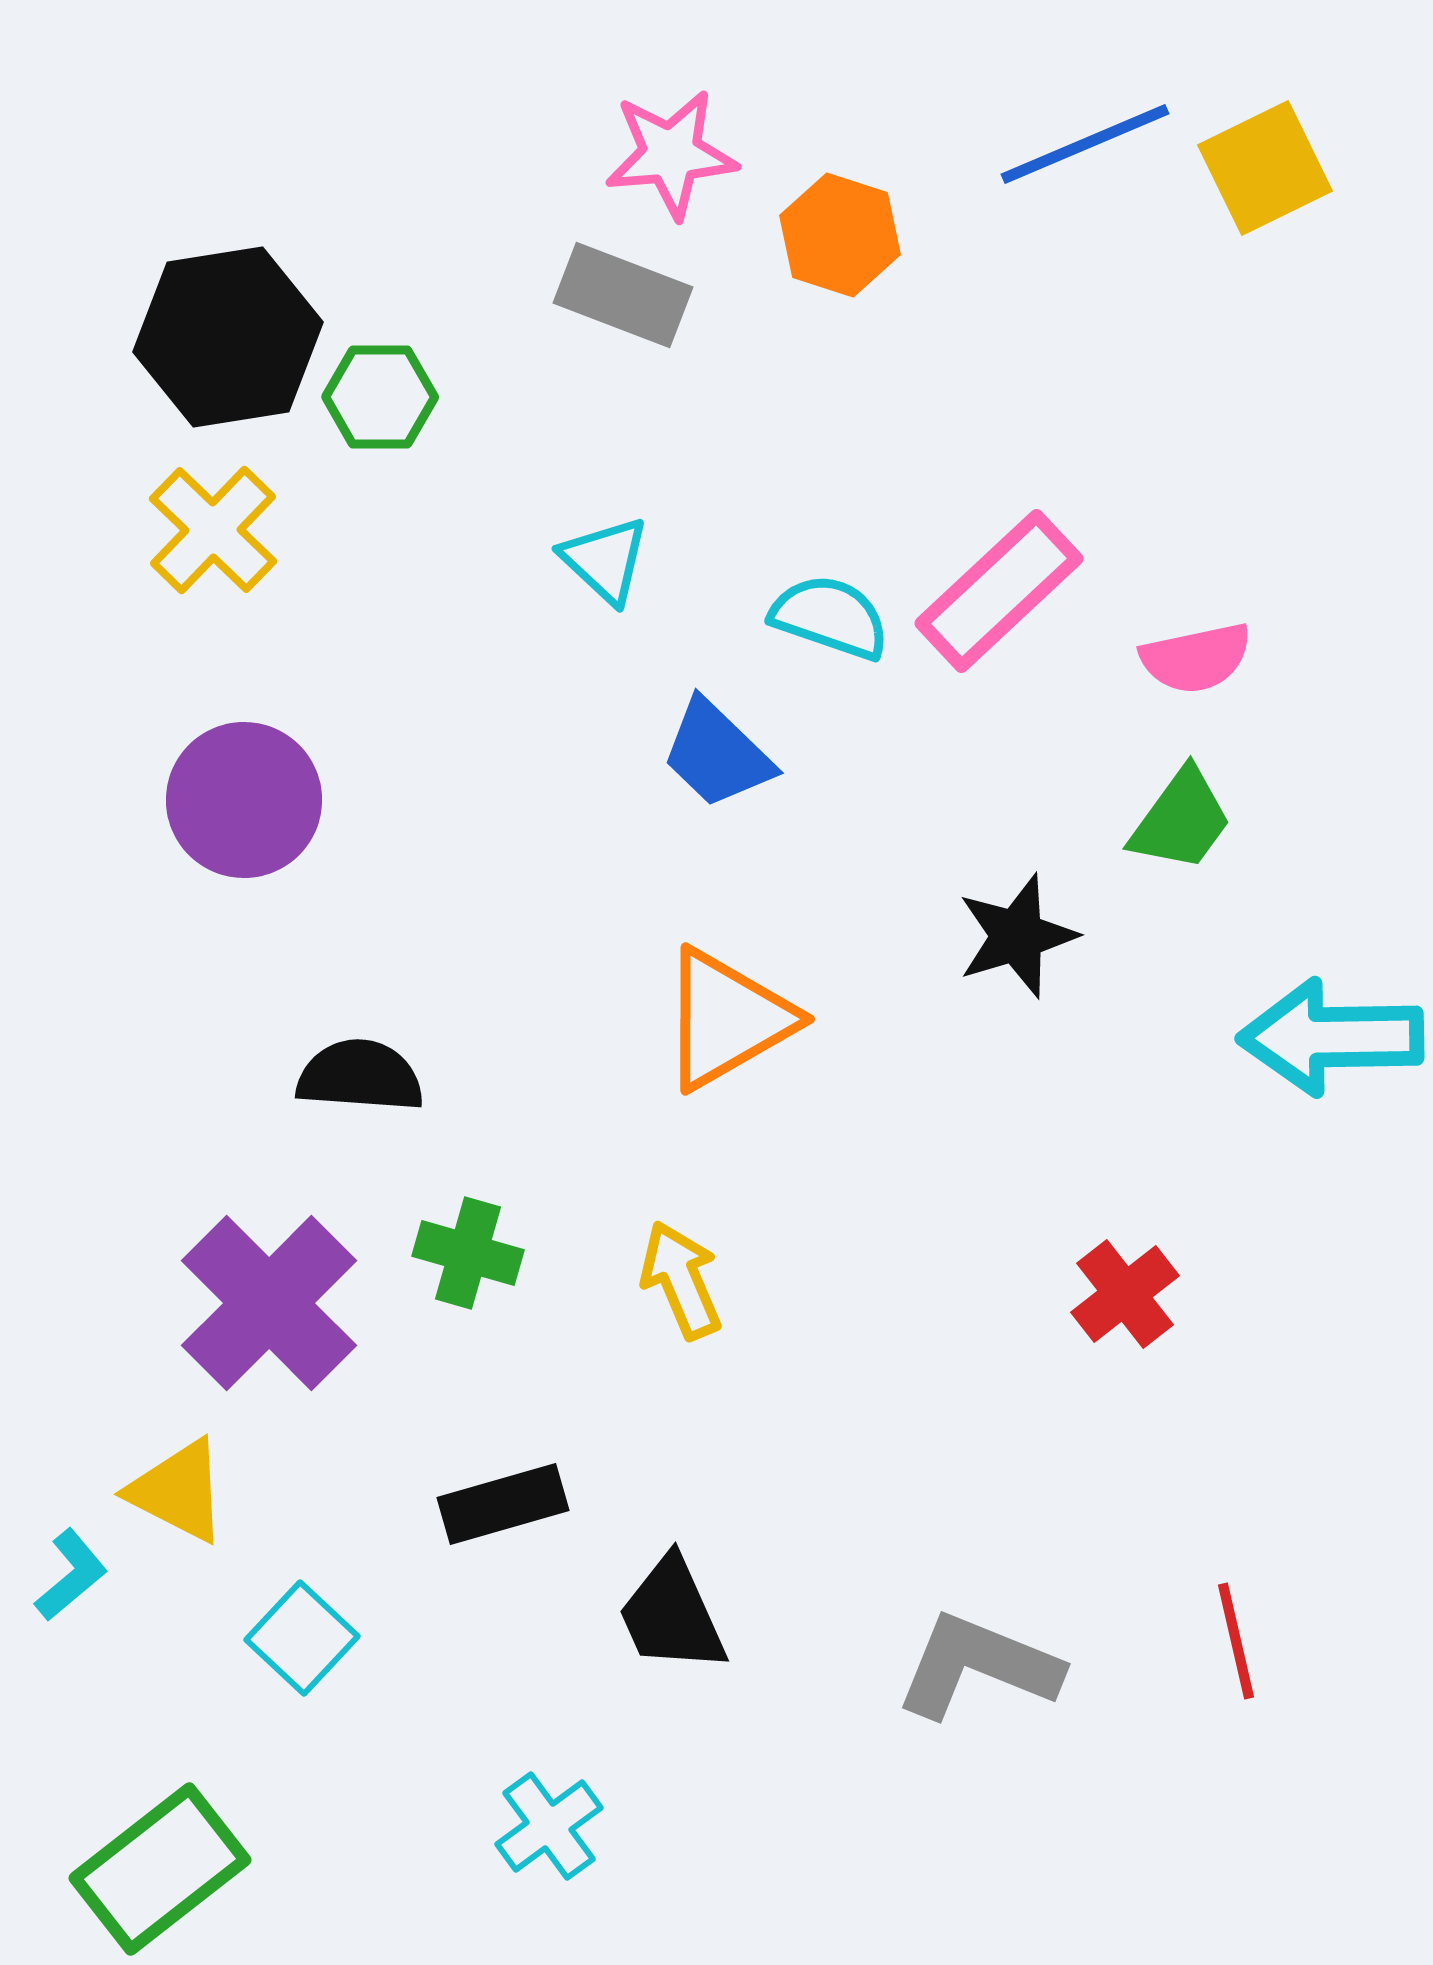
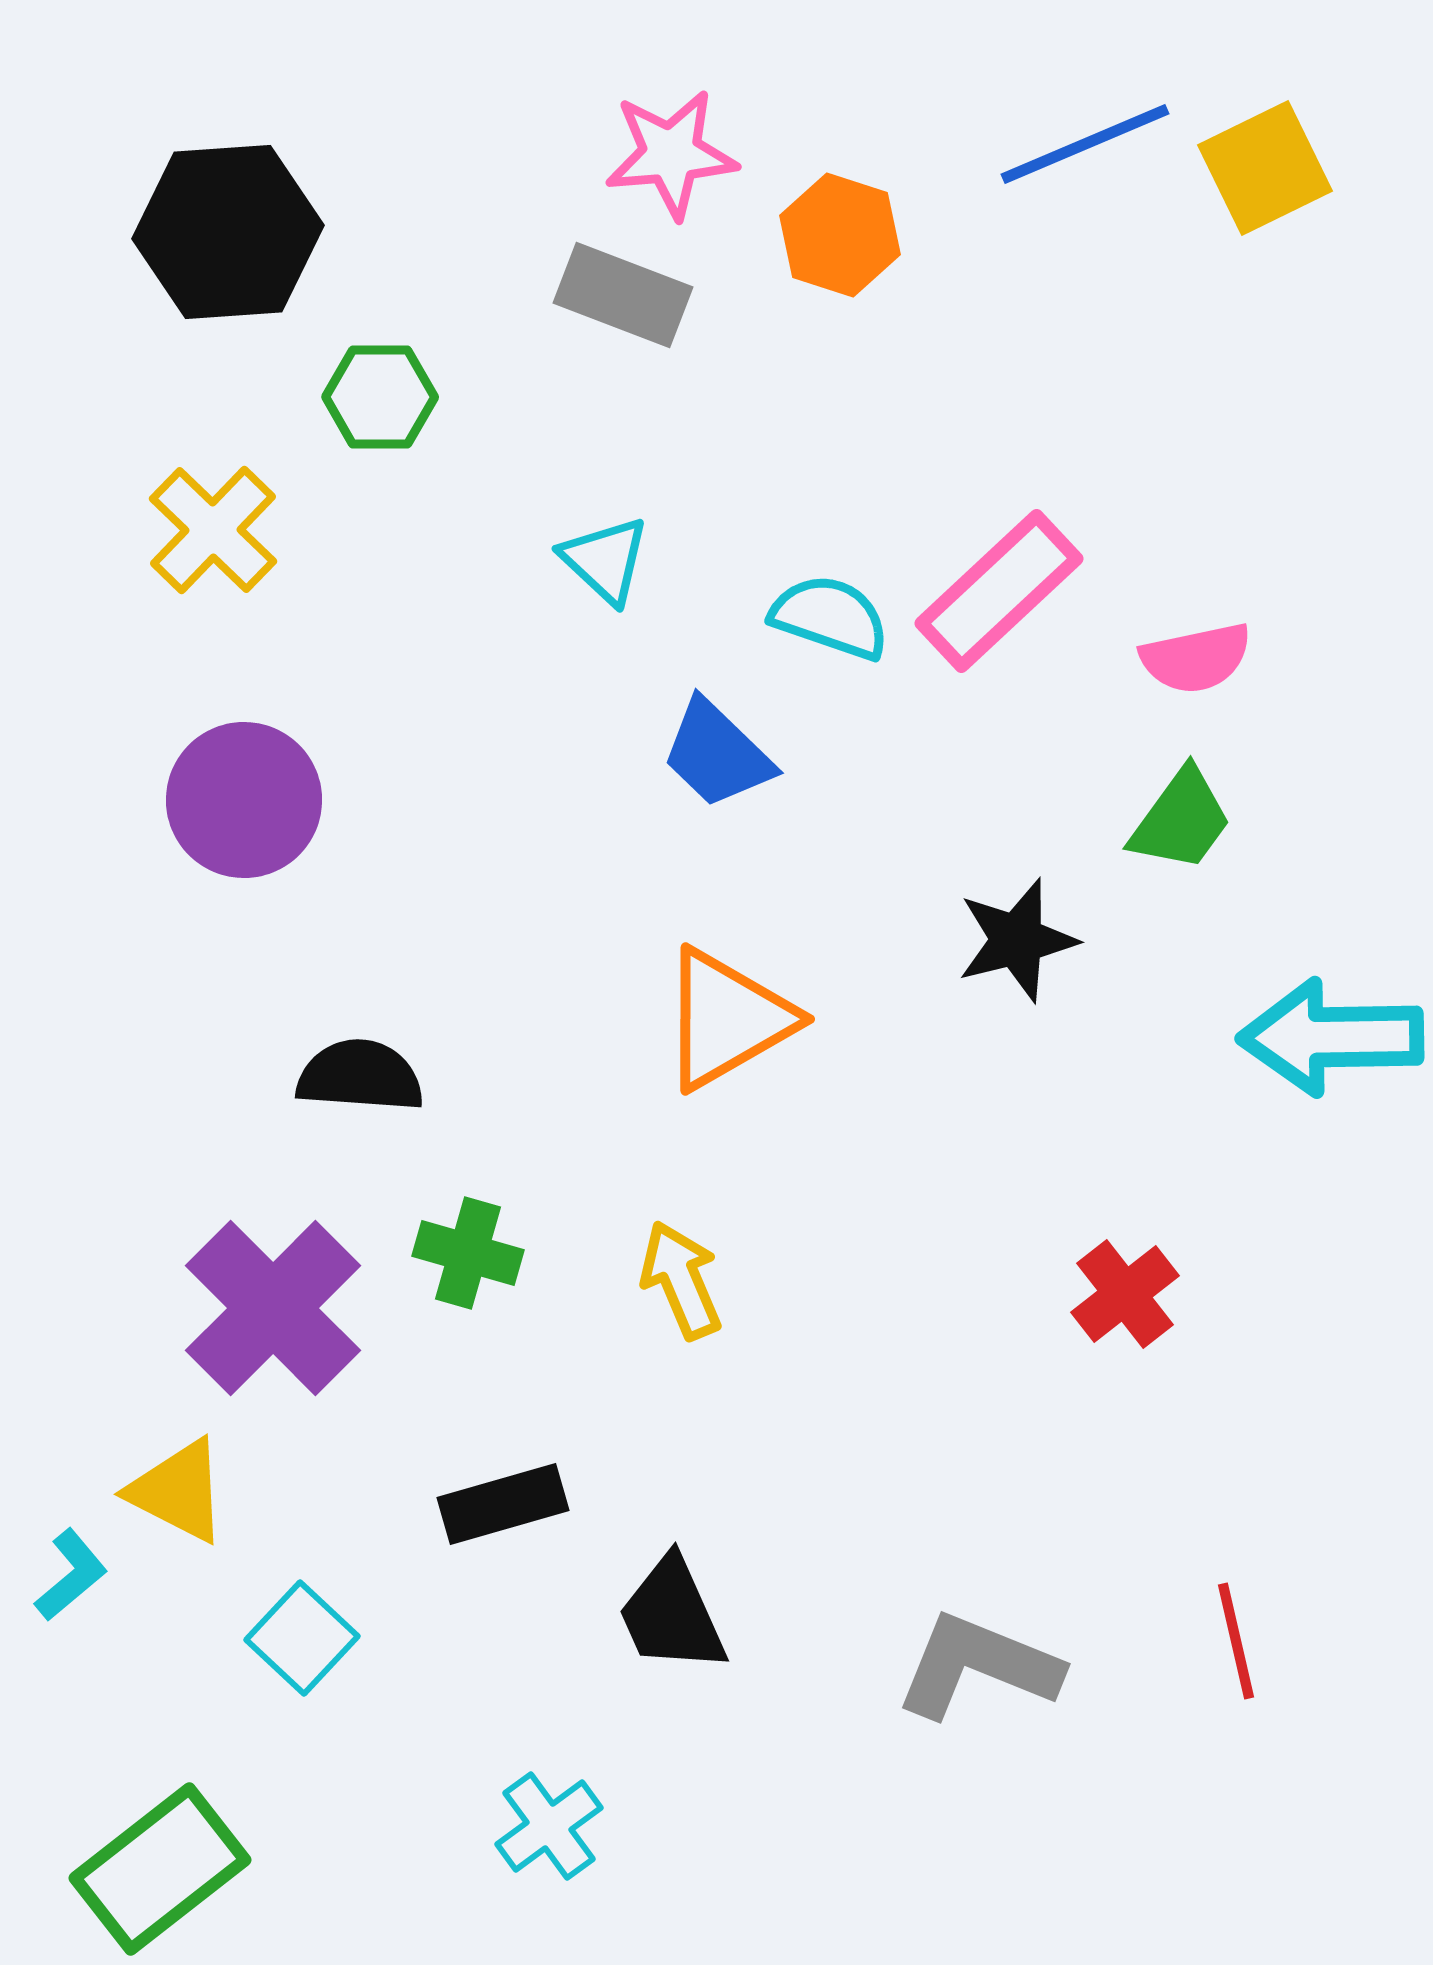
black hexagon: moved 105 px up; rotated 5 degrees clockwise
black star: moved 4 px down; rotated 3 degrees clockwise
purple cross: moved 4 px right, 5 px down
